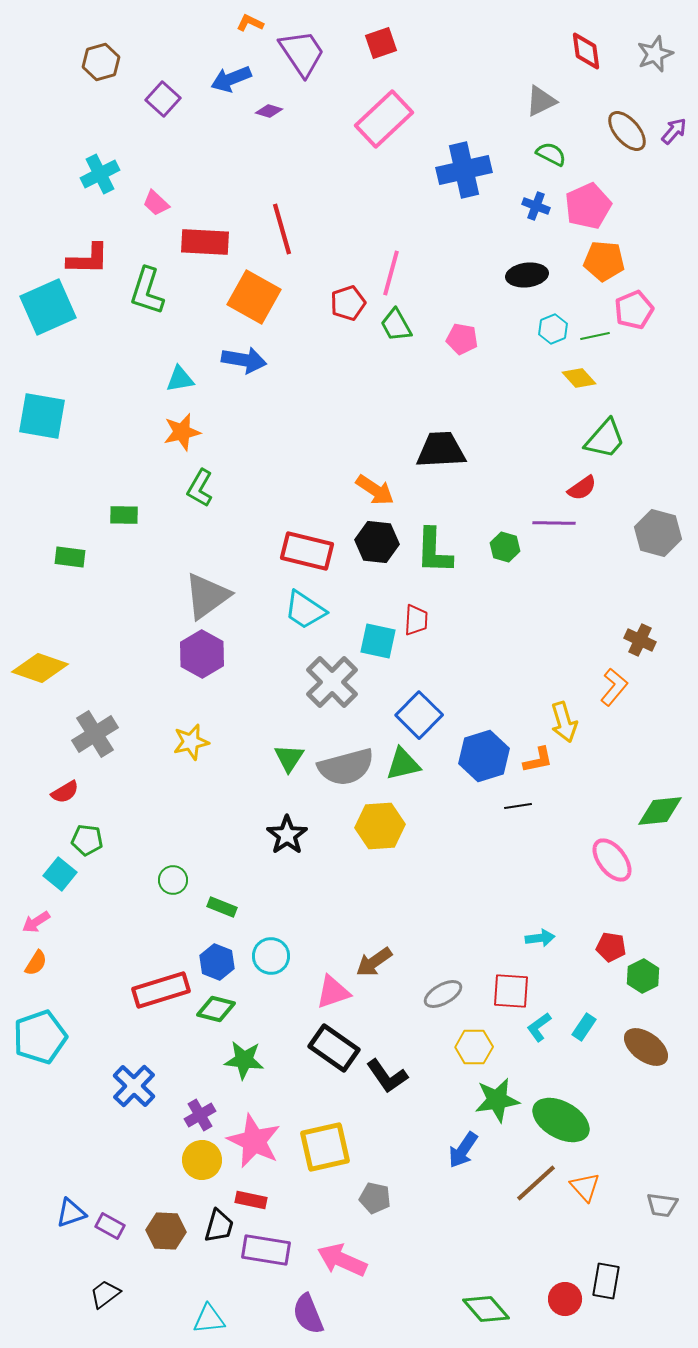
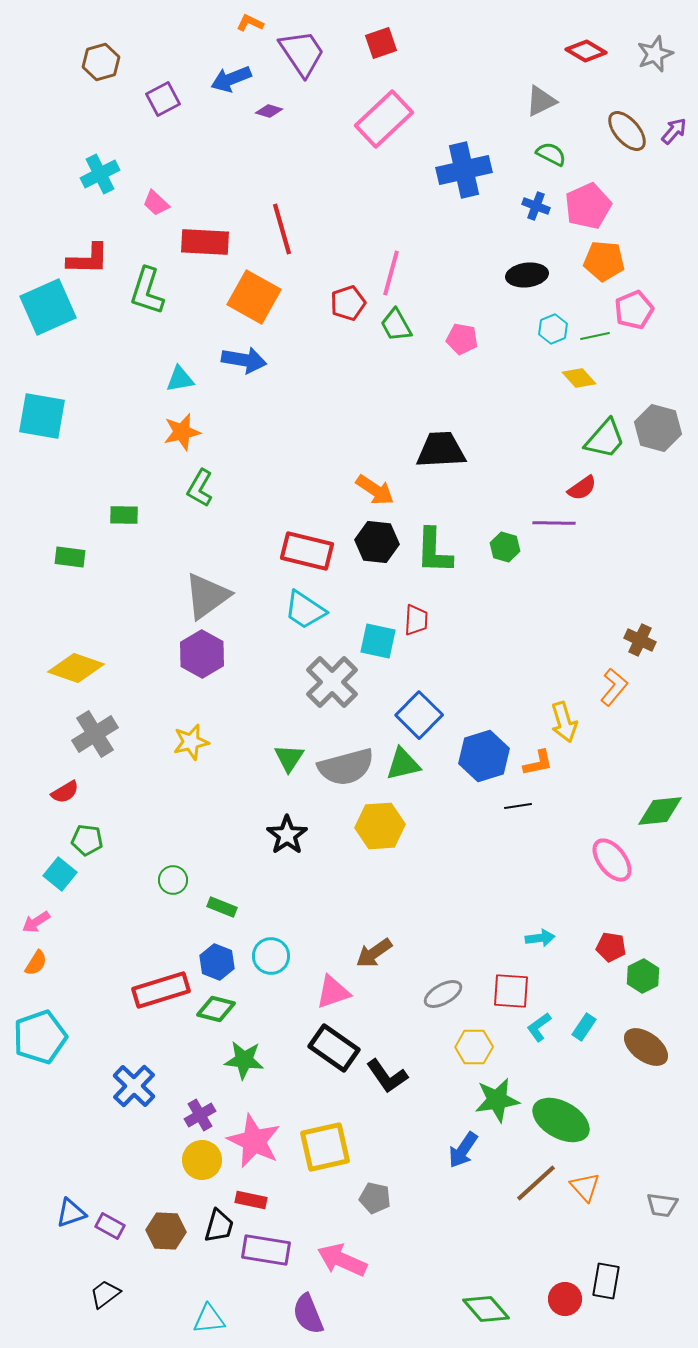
red diamond at (586, 51): rotated 51 degrees counterclockwise
purple square at (163, 99): rotated 20 degrees clockwise
gray hexagon at (658, 533): moved 105 px up
yellow diamond at (40, 668): moved 36 px right
orange L-shape at (538, 760): moved 3 px down
brown arrow at (374, 962): moved 9 px up
